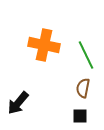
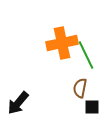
orange cross: moved 18 px right, 2 px up; rotated 24 degrees counterclockwise
brown semicircle: moved 3 px left
black square: moved 12 px right, 9 px up
